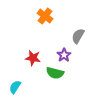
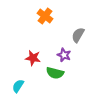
gray semicircle: moved 1 px up
purple star: rotated 16 degrees counterclockwise
cyan semicircle: moved 3 px right, 1 px up
